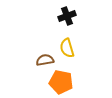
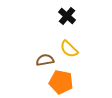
black cross: rotated 30 degrees counterclockwise
yellow semicircle: moved 2 px right, 1 px down; rotated 30 degrees counterclockwise
